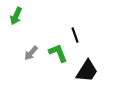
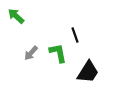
green arrow: rotated 108 degrees clockwise
green L-shape: rotated 10 degrees clockwise
black trapezoid: moved 1 px right, 1 px down
